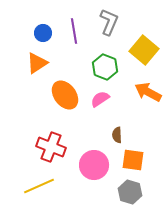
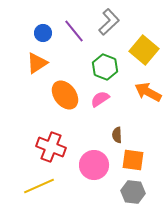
gray L-shape: rotated 24 degrees clockwise
purple line: rotated 30 degrees counterclockwise
gray hexagon: moved 3 px right; rotated 10 degrees counterclockwise
